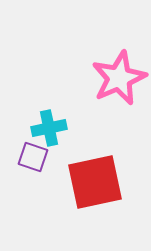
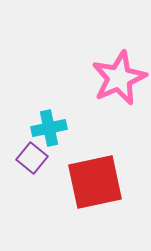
purple square: moved 1 px left, 1 px down; rotated 20 degrees clockwise
